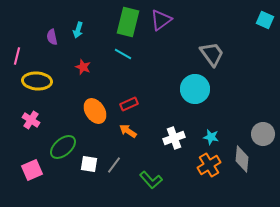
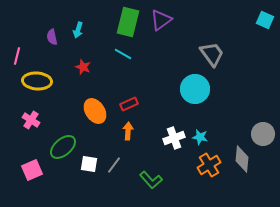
orange arrow: rotated 60 degrees clockwise
cyan star: moved 11 px left
